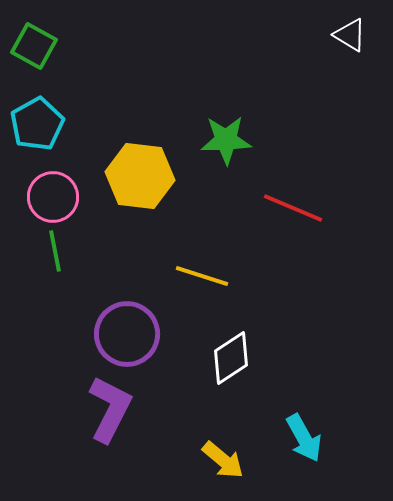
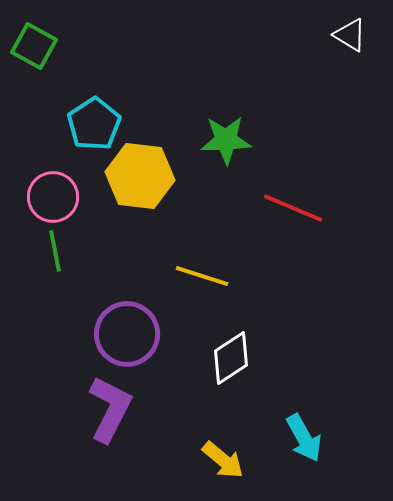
cyan pentagon: moved 57 px right; rotated 4 degrees counterclockwise
